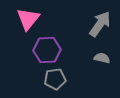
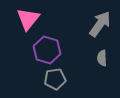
purple hexagon: rotated 20 degrees clockwise
gray semicircle: rotated 105 degrees counterclockwise
